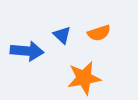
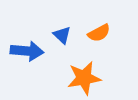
orange semicircle: rotated 10 degrees counterclockwise
